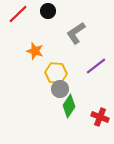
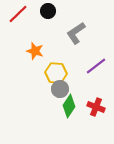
red cross: moved 4 px left, 10 px up
